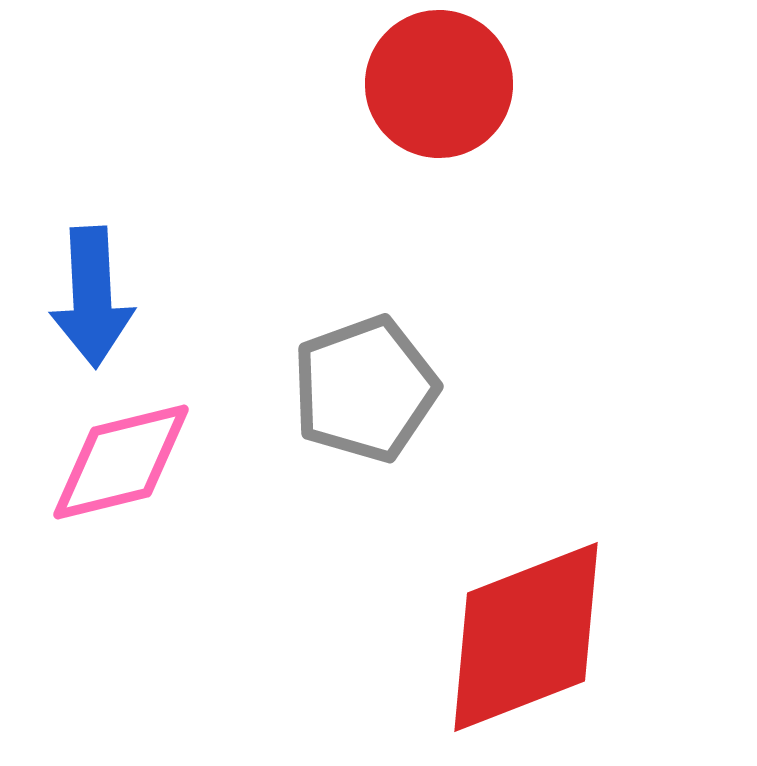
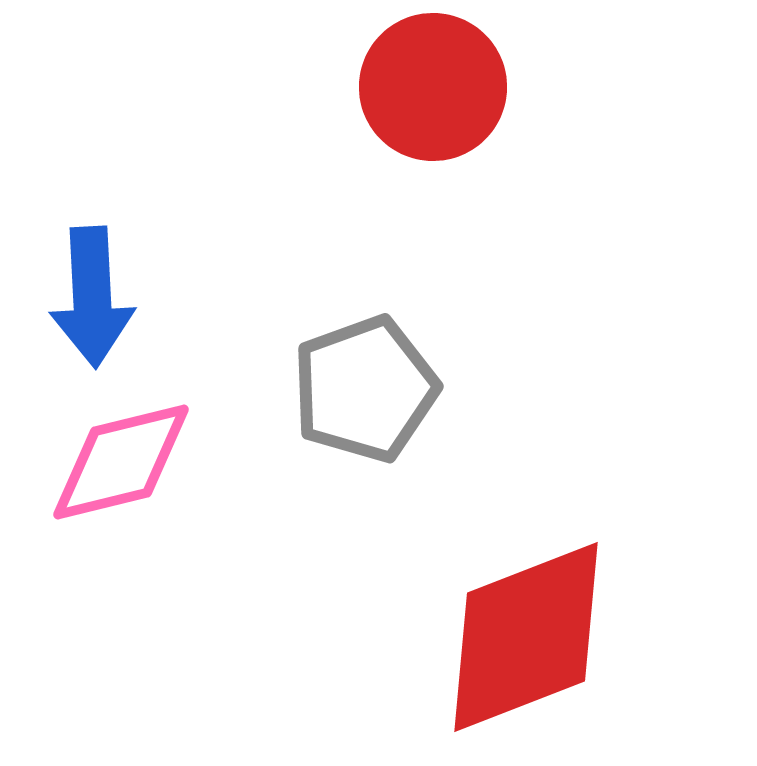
red circle: moved 6 px left, 3 px down
